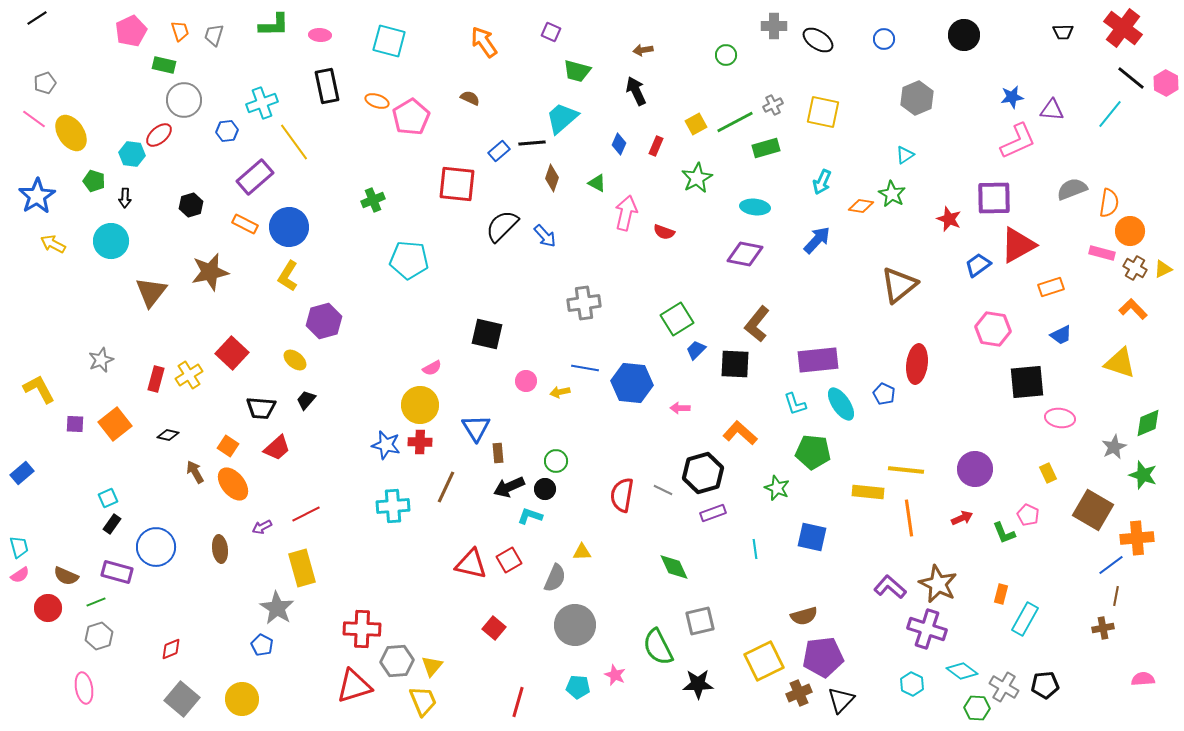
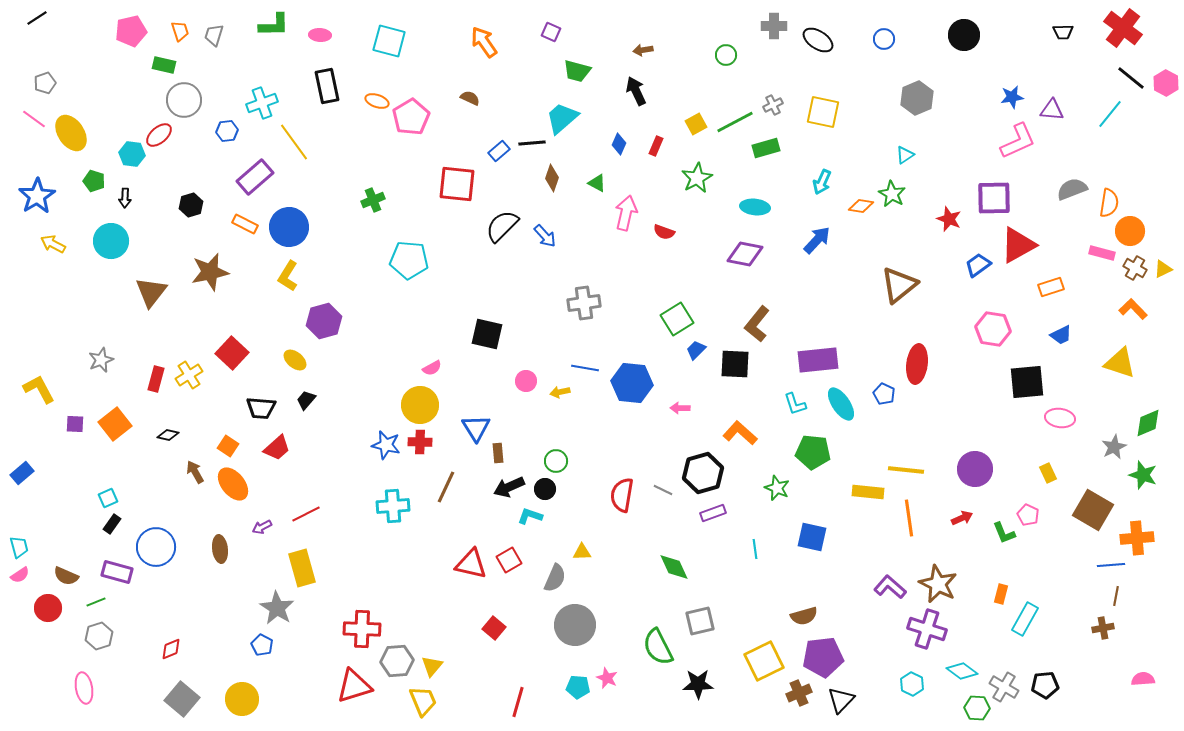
pink pentagon at (131, 31): rotated 12 degrees clockwise
blue line at (1111, 565): rotated 32 degrees clockwise
pink star at (615, 675): moved 8 px left, 3 px down
